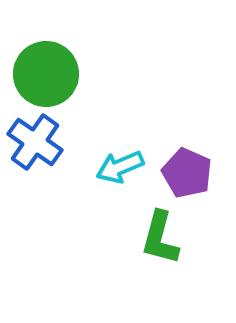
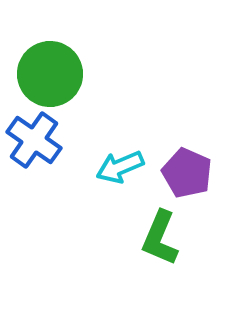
green circle: moved 4 px right
blue cross: moved 1 px left, 2 px up
green L-shape: rotated 8 degrees clockwise
